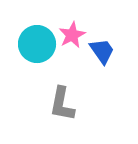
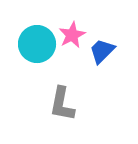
blue trapezoid: rotated 100 degrees counterclockwise
